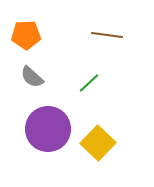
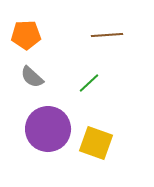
brown line: rotated 12 degrees counterclockwise
yellow square: moved 2 px left; rotated 24 degrees counterclockwise
